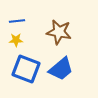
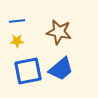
yellow star: moved 1 px right, 1 px down
blue square: moved 2 px right, 2 px down; rotated 32 degrees counterclockwise
